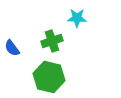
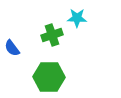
green cross: moved 6 px up
green hexagon: rotated 12 degrees counterclockwise
